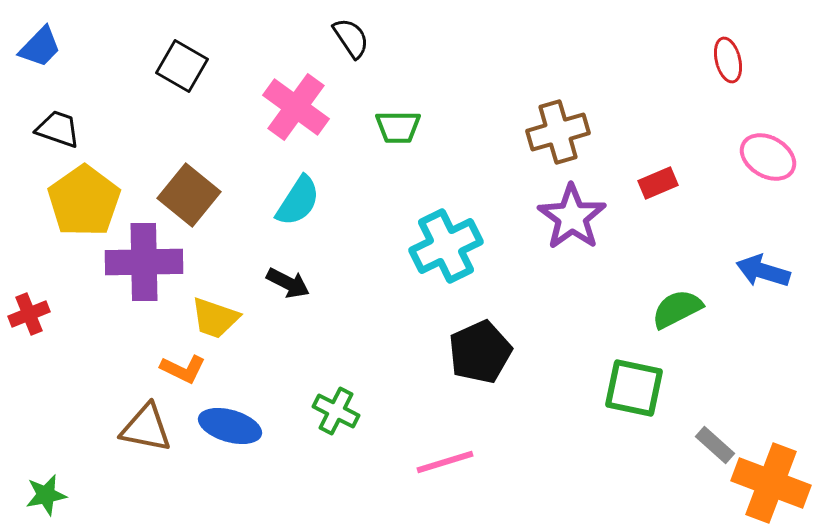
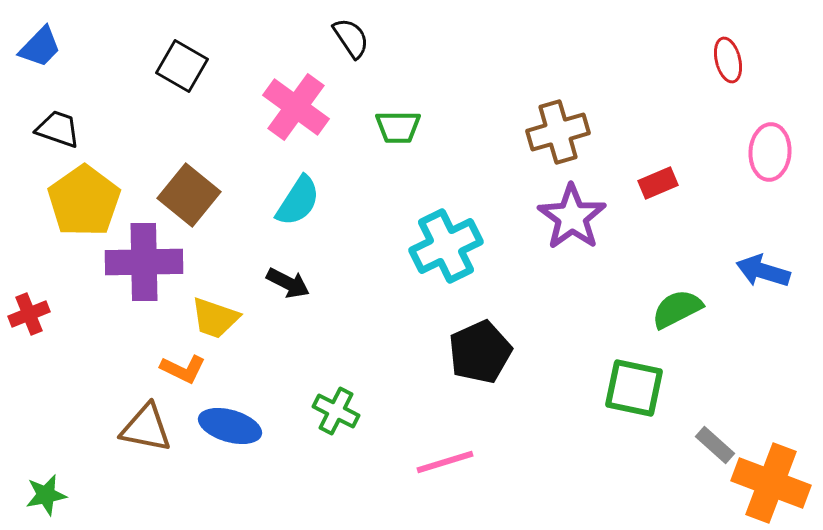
pink ellipse: moved 2 px right, 5 px up; rotated 64 degrees clockwise
